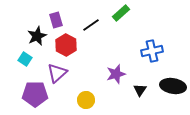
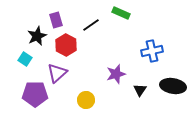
green rectangle: rotated 66 degrees clockwise
